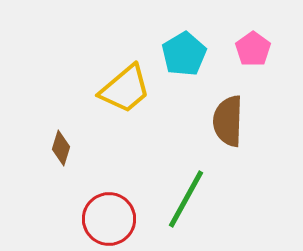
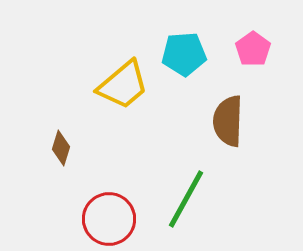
cyan pentagon: rotated 27 degrees clockwise
yellow trapezoid: moved 2 px left, 4 px up
